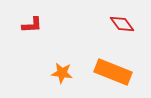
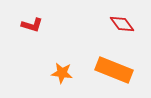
red L-shape: rotated 20 degrees clockwise
orange rectangle: moved 1 px right, 2 px up
